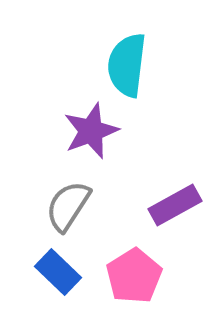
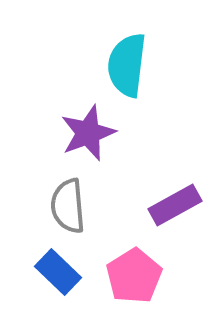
purple star: moved 3 px left, 2 px down
gray semicircle: rotated 38 degrees counterclockwise
